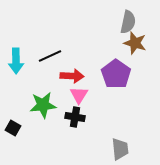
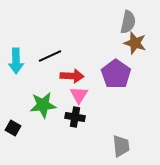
gray trapezoid: moved 1 px right, 3 px up
